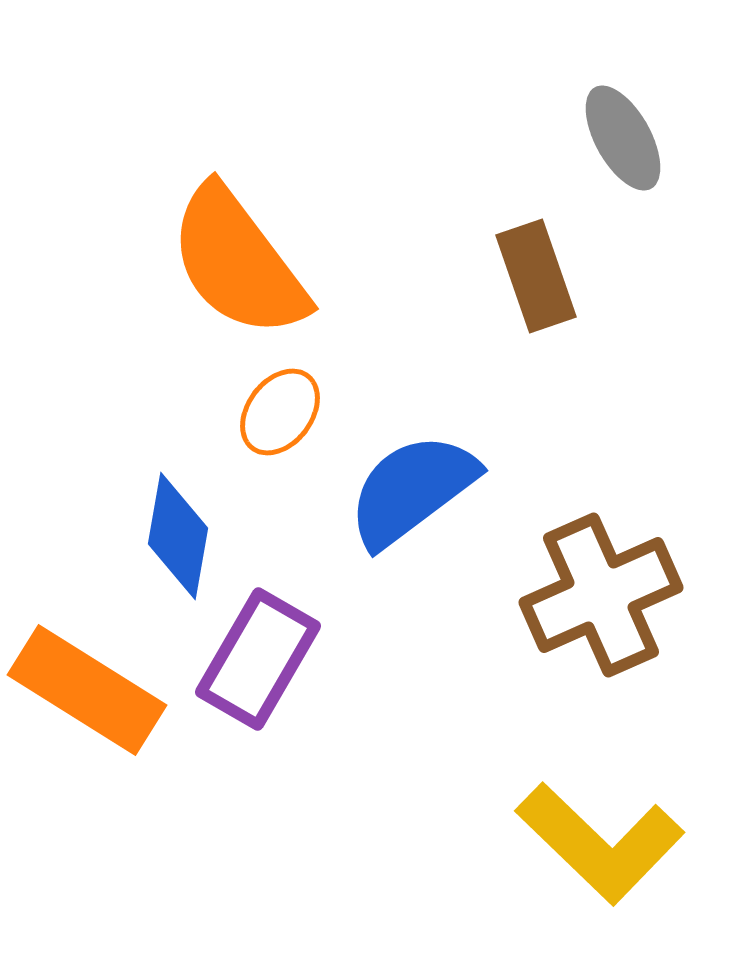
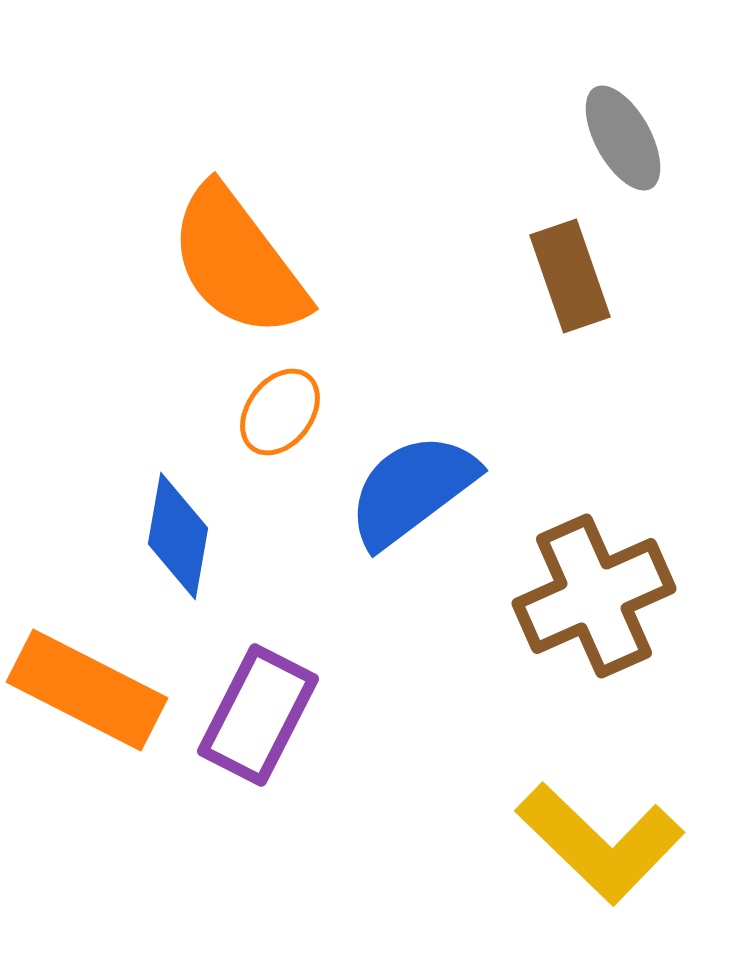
brown rectangle: moved 34 px right
brown cross: moved 7 px left, 1 px down
purple rectangle: moved 56 px down; rotated 3 degrees counterclockwise
orange rectangle: rotated 5 degrees counterclockwise
